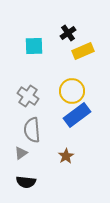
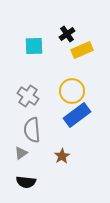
black cross: moved 1 px left, 1 px down
yellow rectangle: moved 1 px left, 1 px up
brown star: moved 4 px left
